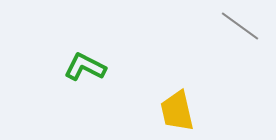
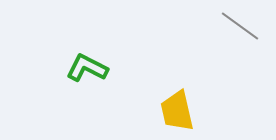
green L-shape: moved 2 px right, 1 px down
